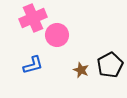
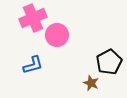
black pentagon: moved 1 px left, 3 px up
brown star: moved 10 px right, 13 px down
